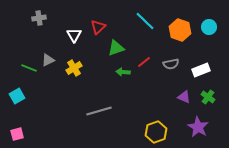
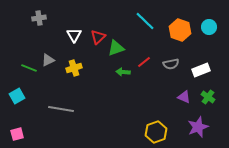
red triangle: moved 10 px down
yellow cross: rotated 14 degrees clockwise
gray line: moved 38 px left, 2 px up; rotated 25 degrees clockwise
purple star: rotated 20 degrees clockwise
